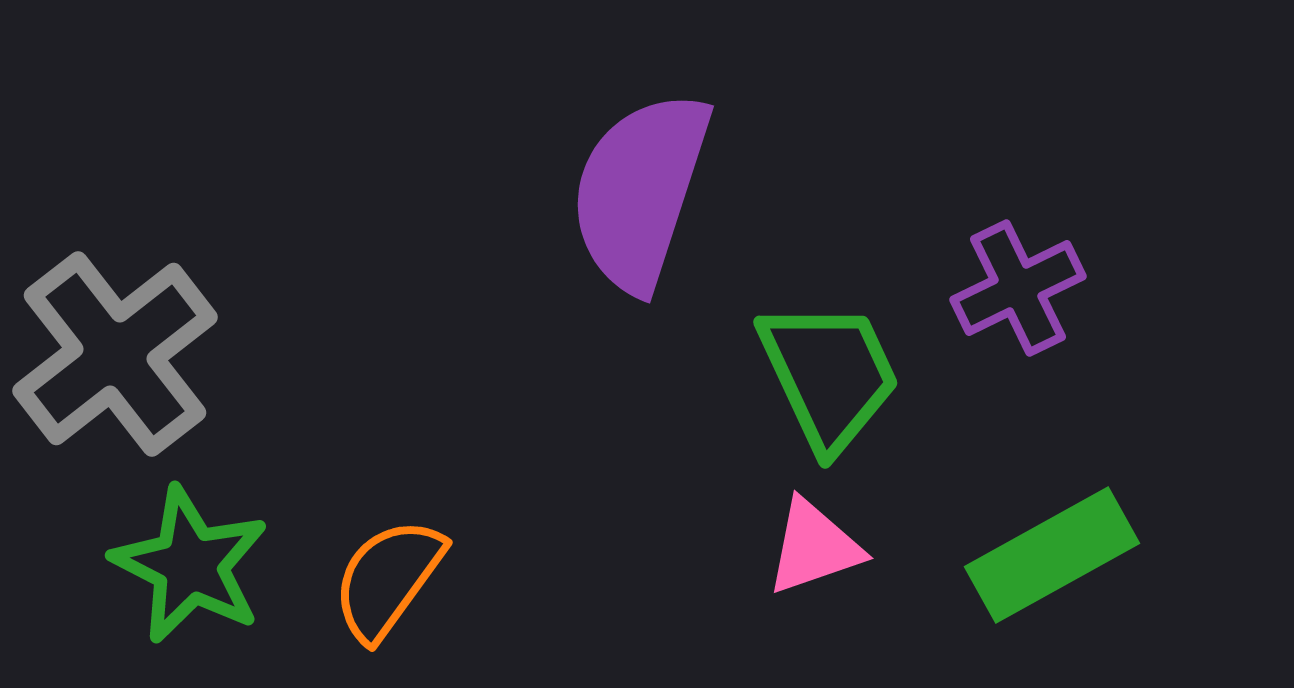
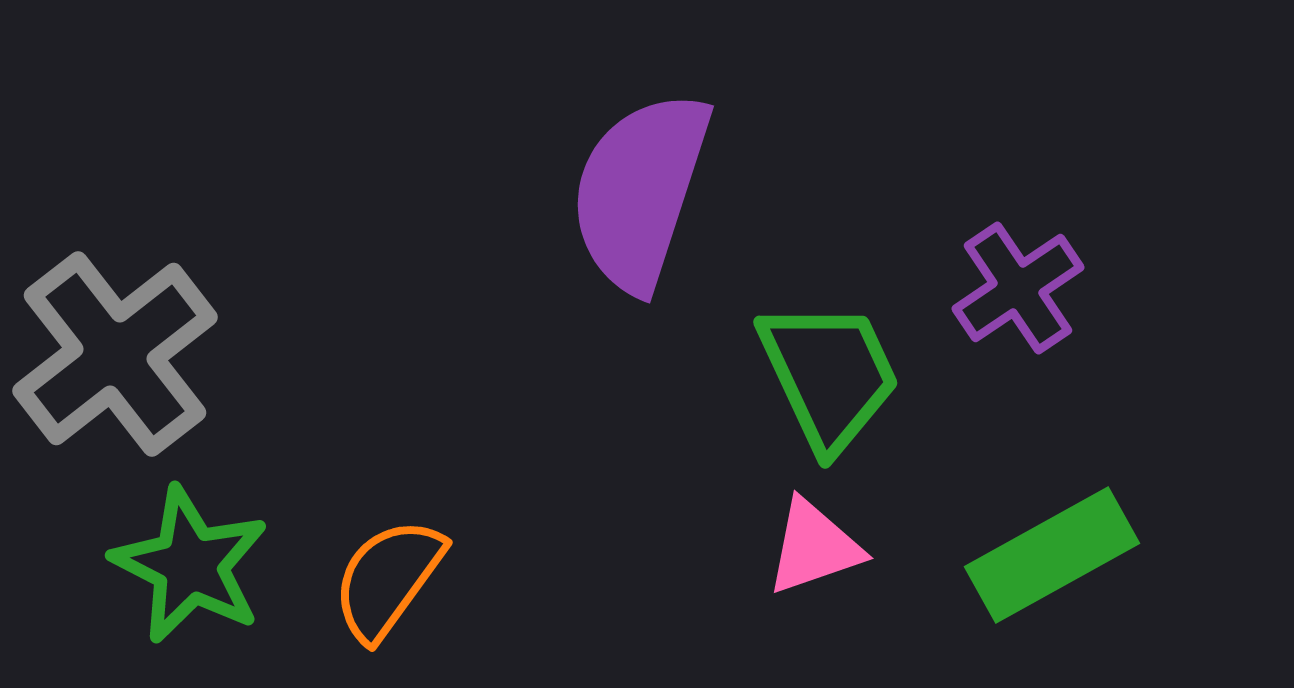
purple cross: rotated 8 degrees counterclockwise
